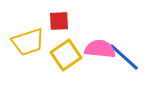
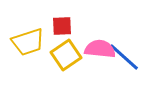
red square: moved 3 px right, 5 px down
